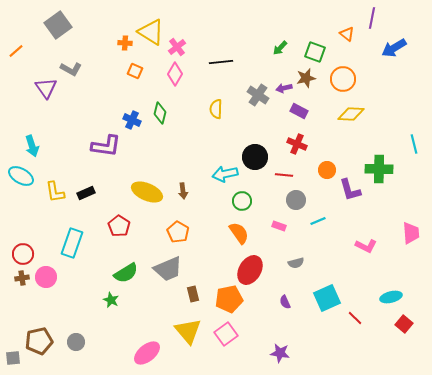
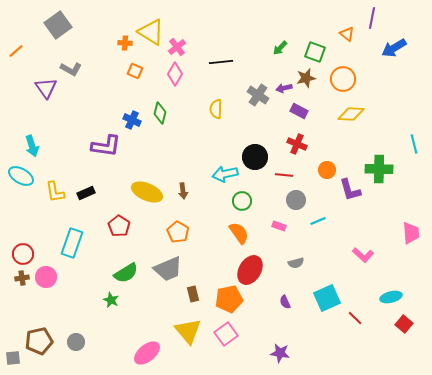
pink L-shape at (366, 246): moved 3 px left, 9 px down; rotated 15 degrees clockwise
